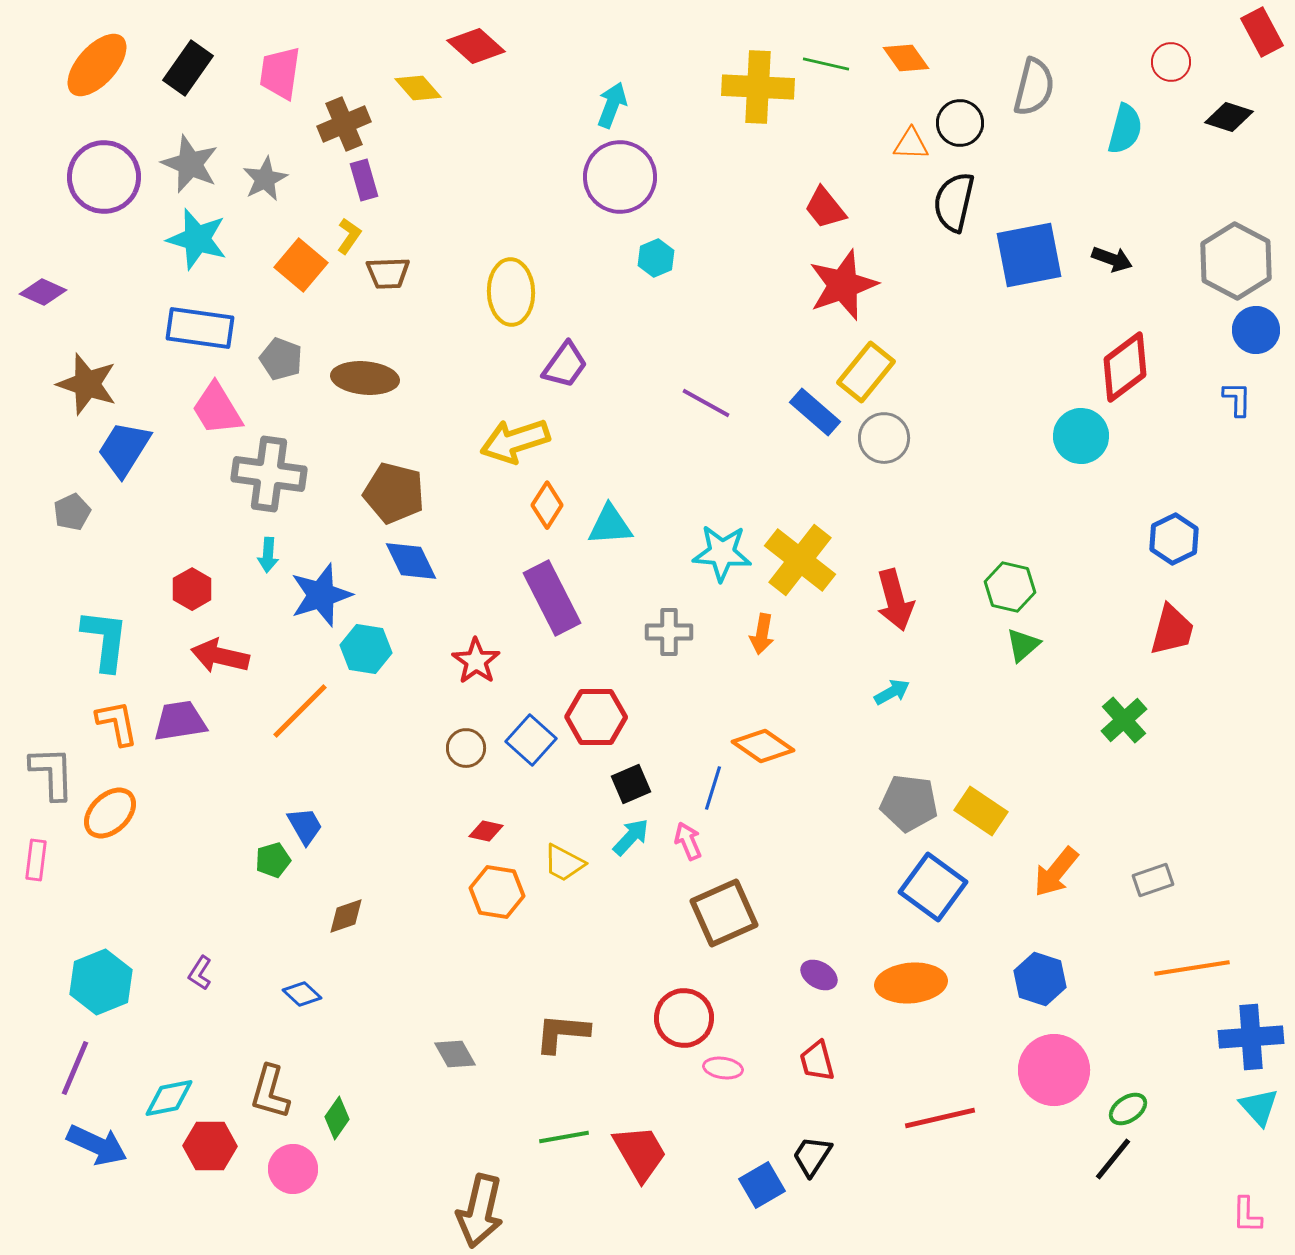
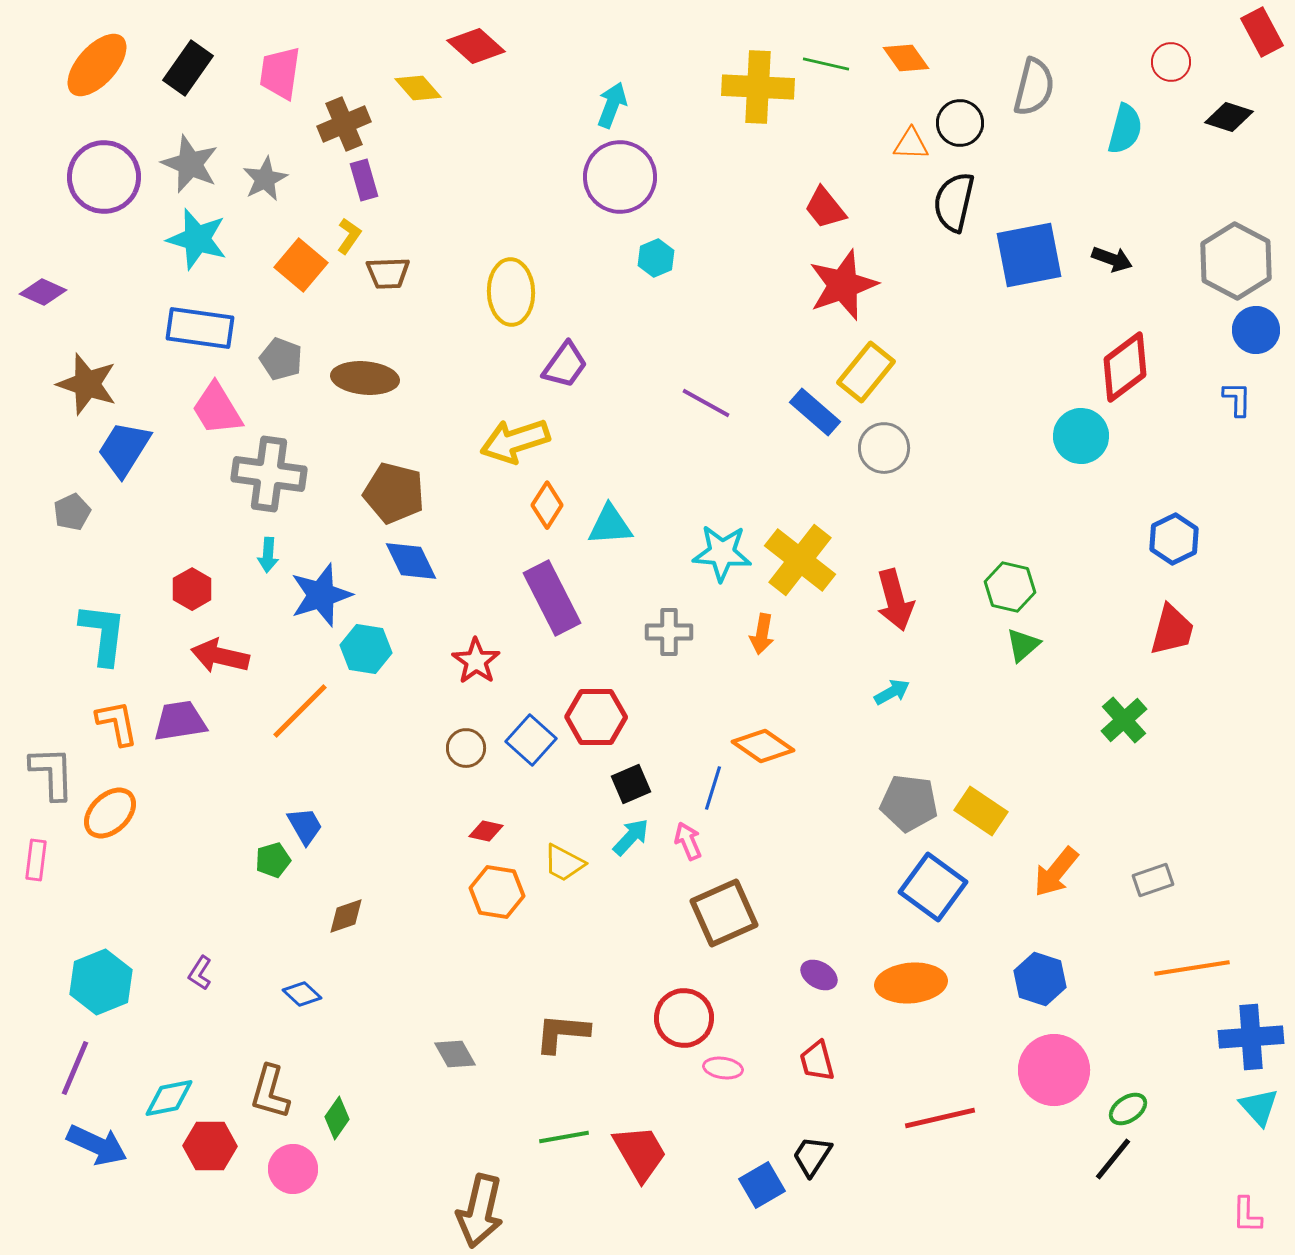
gray circle at (884, 438): moved 10 px down
cyan L-shape at (105, 640): moved 2 px left, 6 px up
